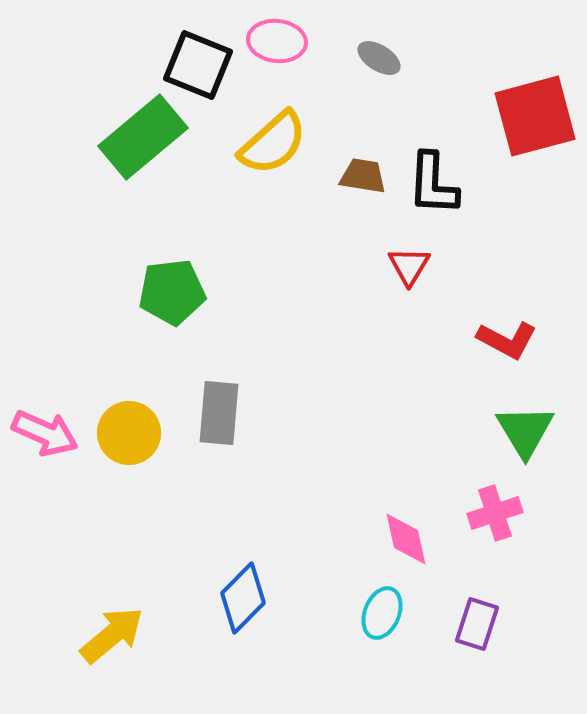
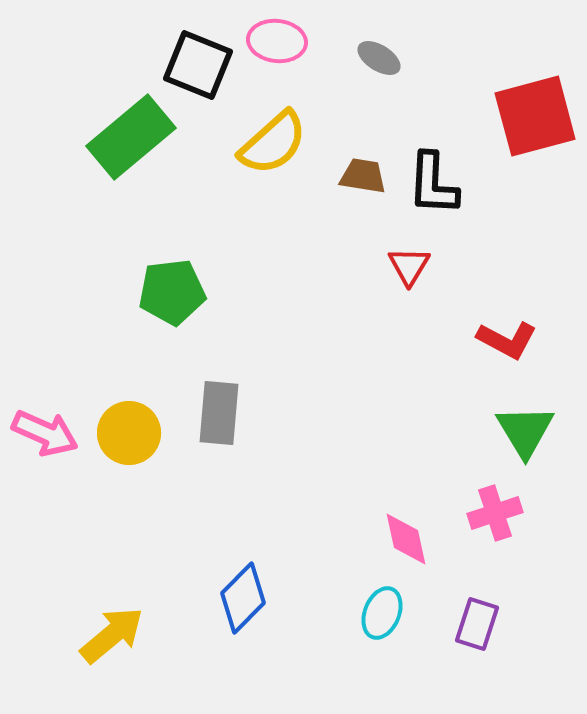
green rectangle: moved 12 px left
